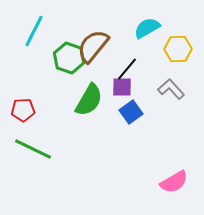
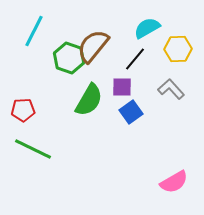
black line: moved 8 px right, 10 px up
